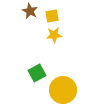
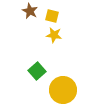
yellow square: rotated 24 degrees clockwise
yellow star: rotated 14 degrees clockwise
green square: moved 2 px up; rotated 12 degrees counterclockwise
